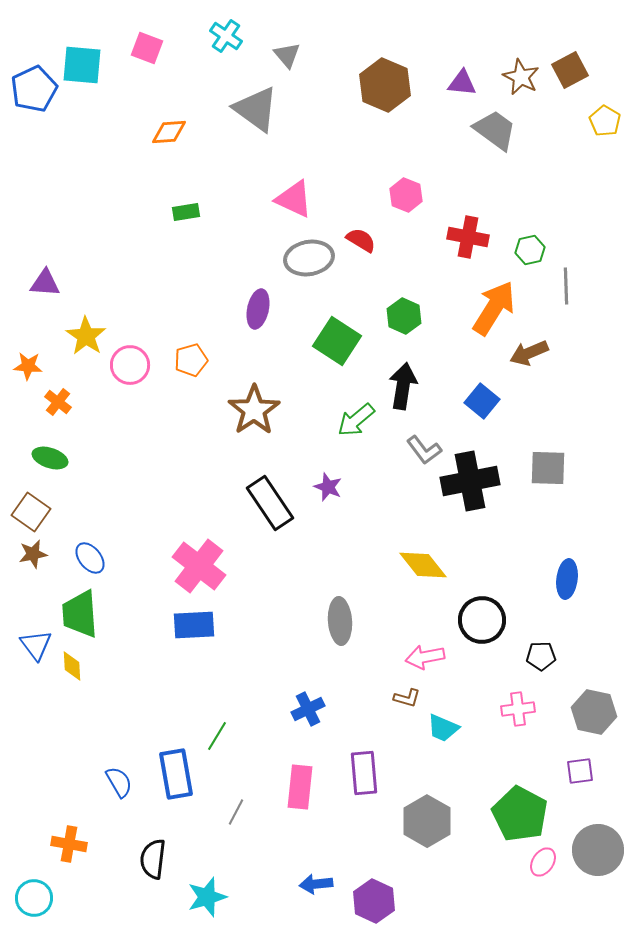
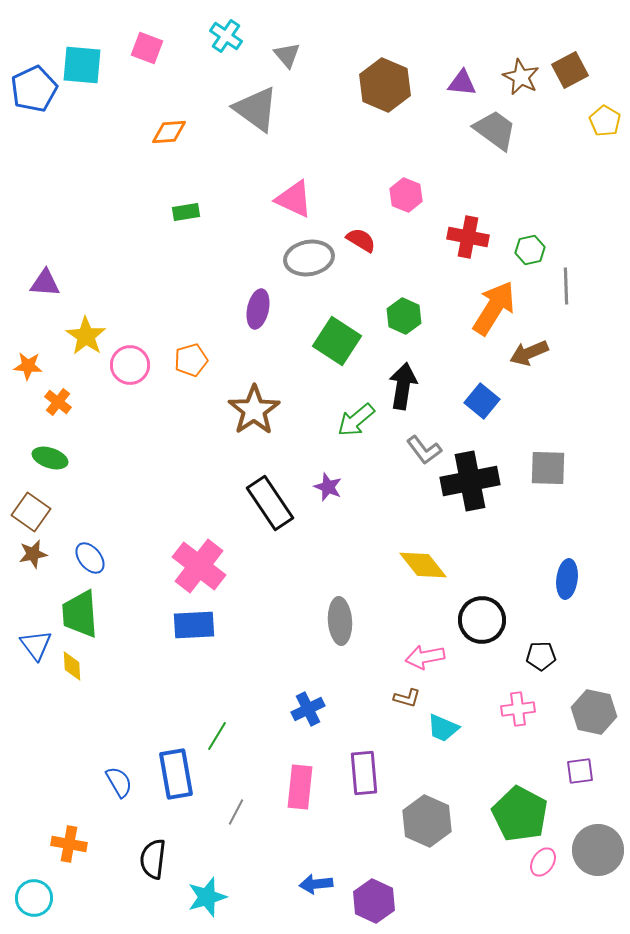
gray hexagon at (427, 821): rotated 6 degrees counterclockwise
